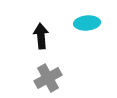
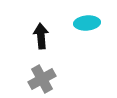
gray cross: moved 6 px left, 1 px down
